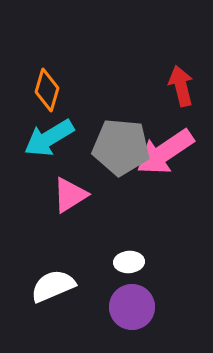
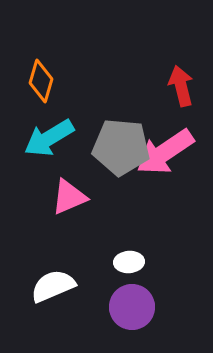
orange diamond: moved 6 px left, 9 px up
pink triangle: moved 1 px left, 2 px down; rotated 9 degrees clockwise
